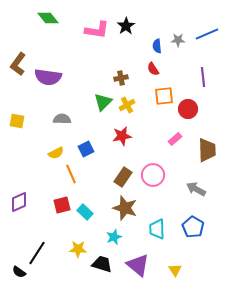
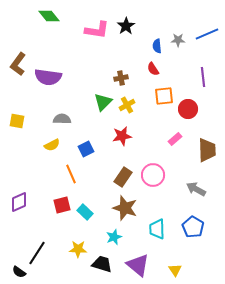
green diamond: moved 1 px right, 2 px up
yellow semicircle: moved 4 px left, 8 px up
